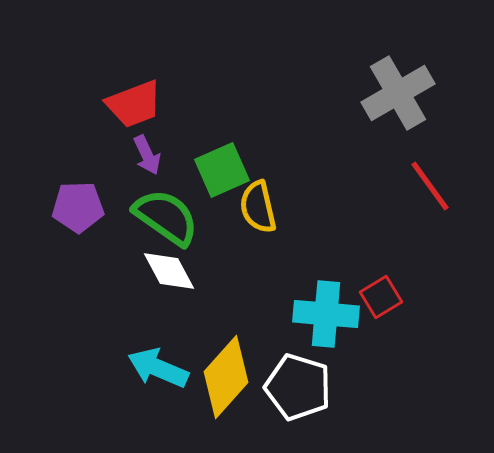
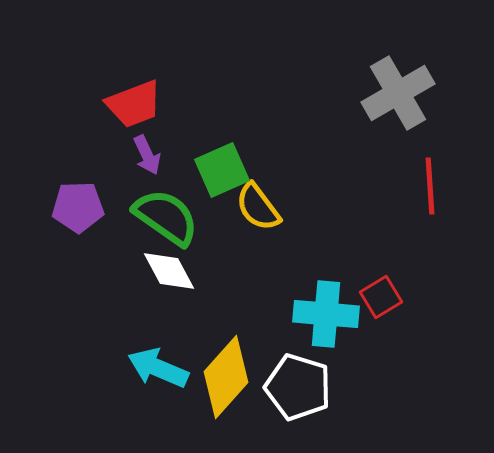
red line: rotated 32 degrees clockwise
yellow semicircle: rotated 24 degrees counterclockwise
